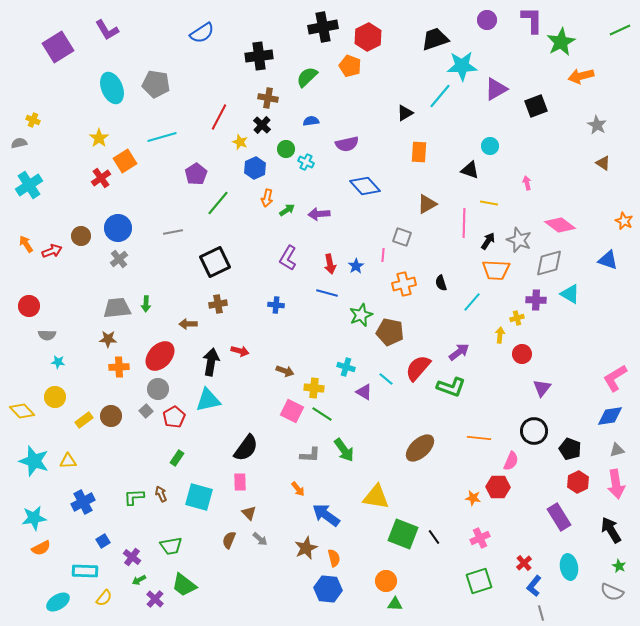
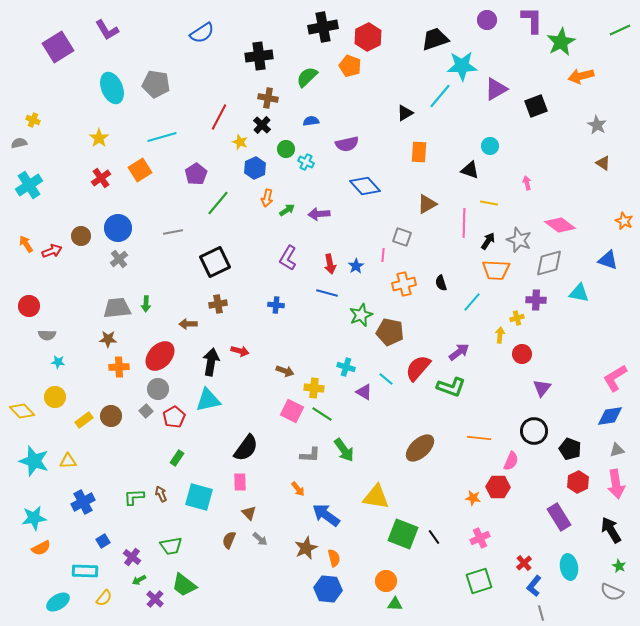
orange square at (125, 161): moved 15 px right, 9 px down
cyan triangle at (570, 294): moved 9 px right, 1 px up; rotated 20 degrees counterclockwise
